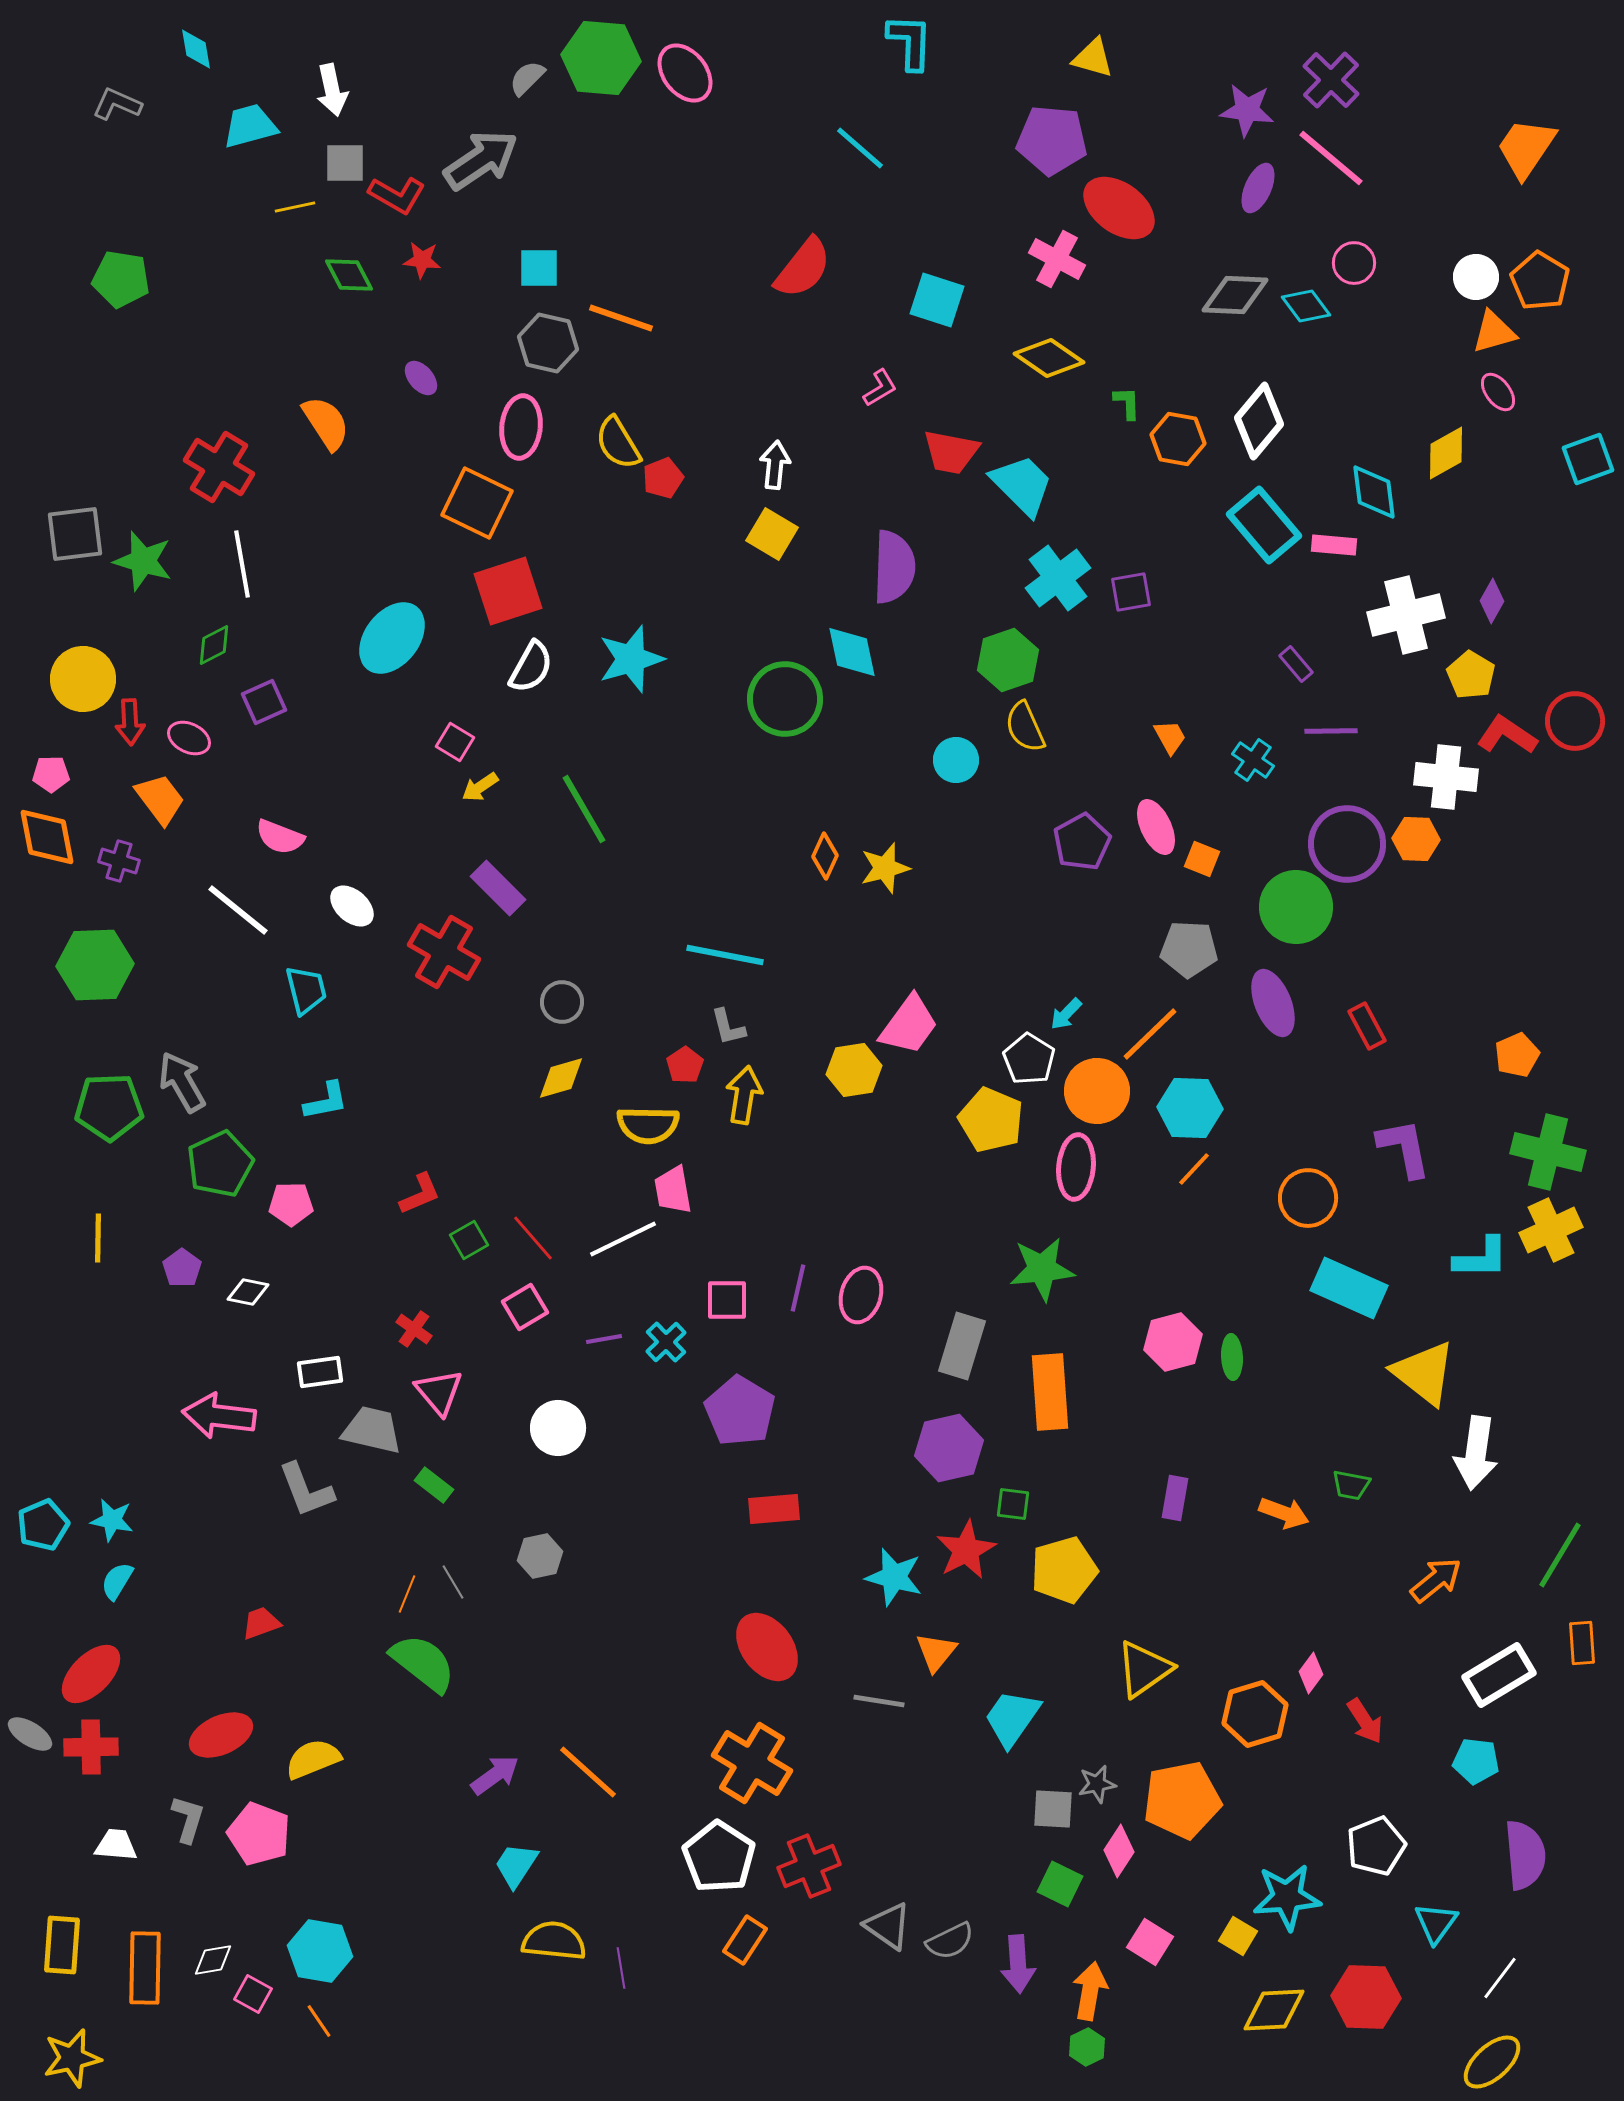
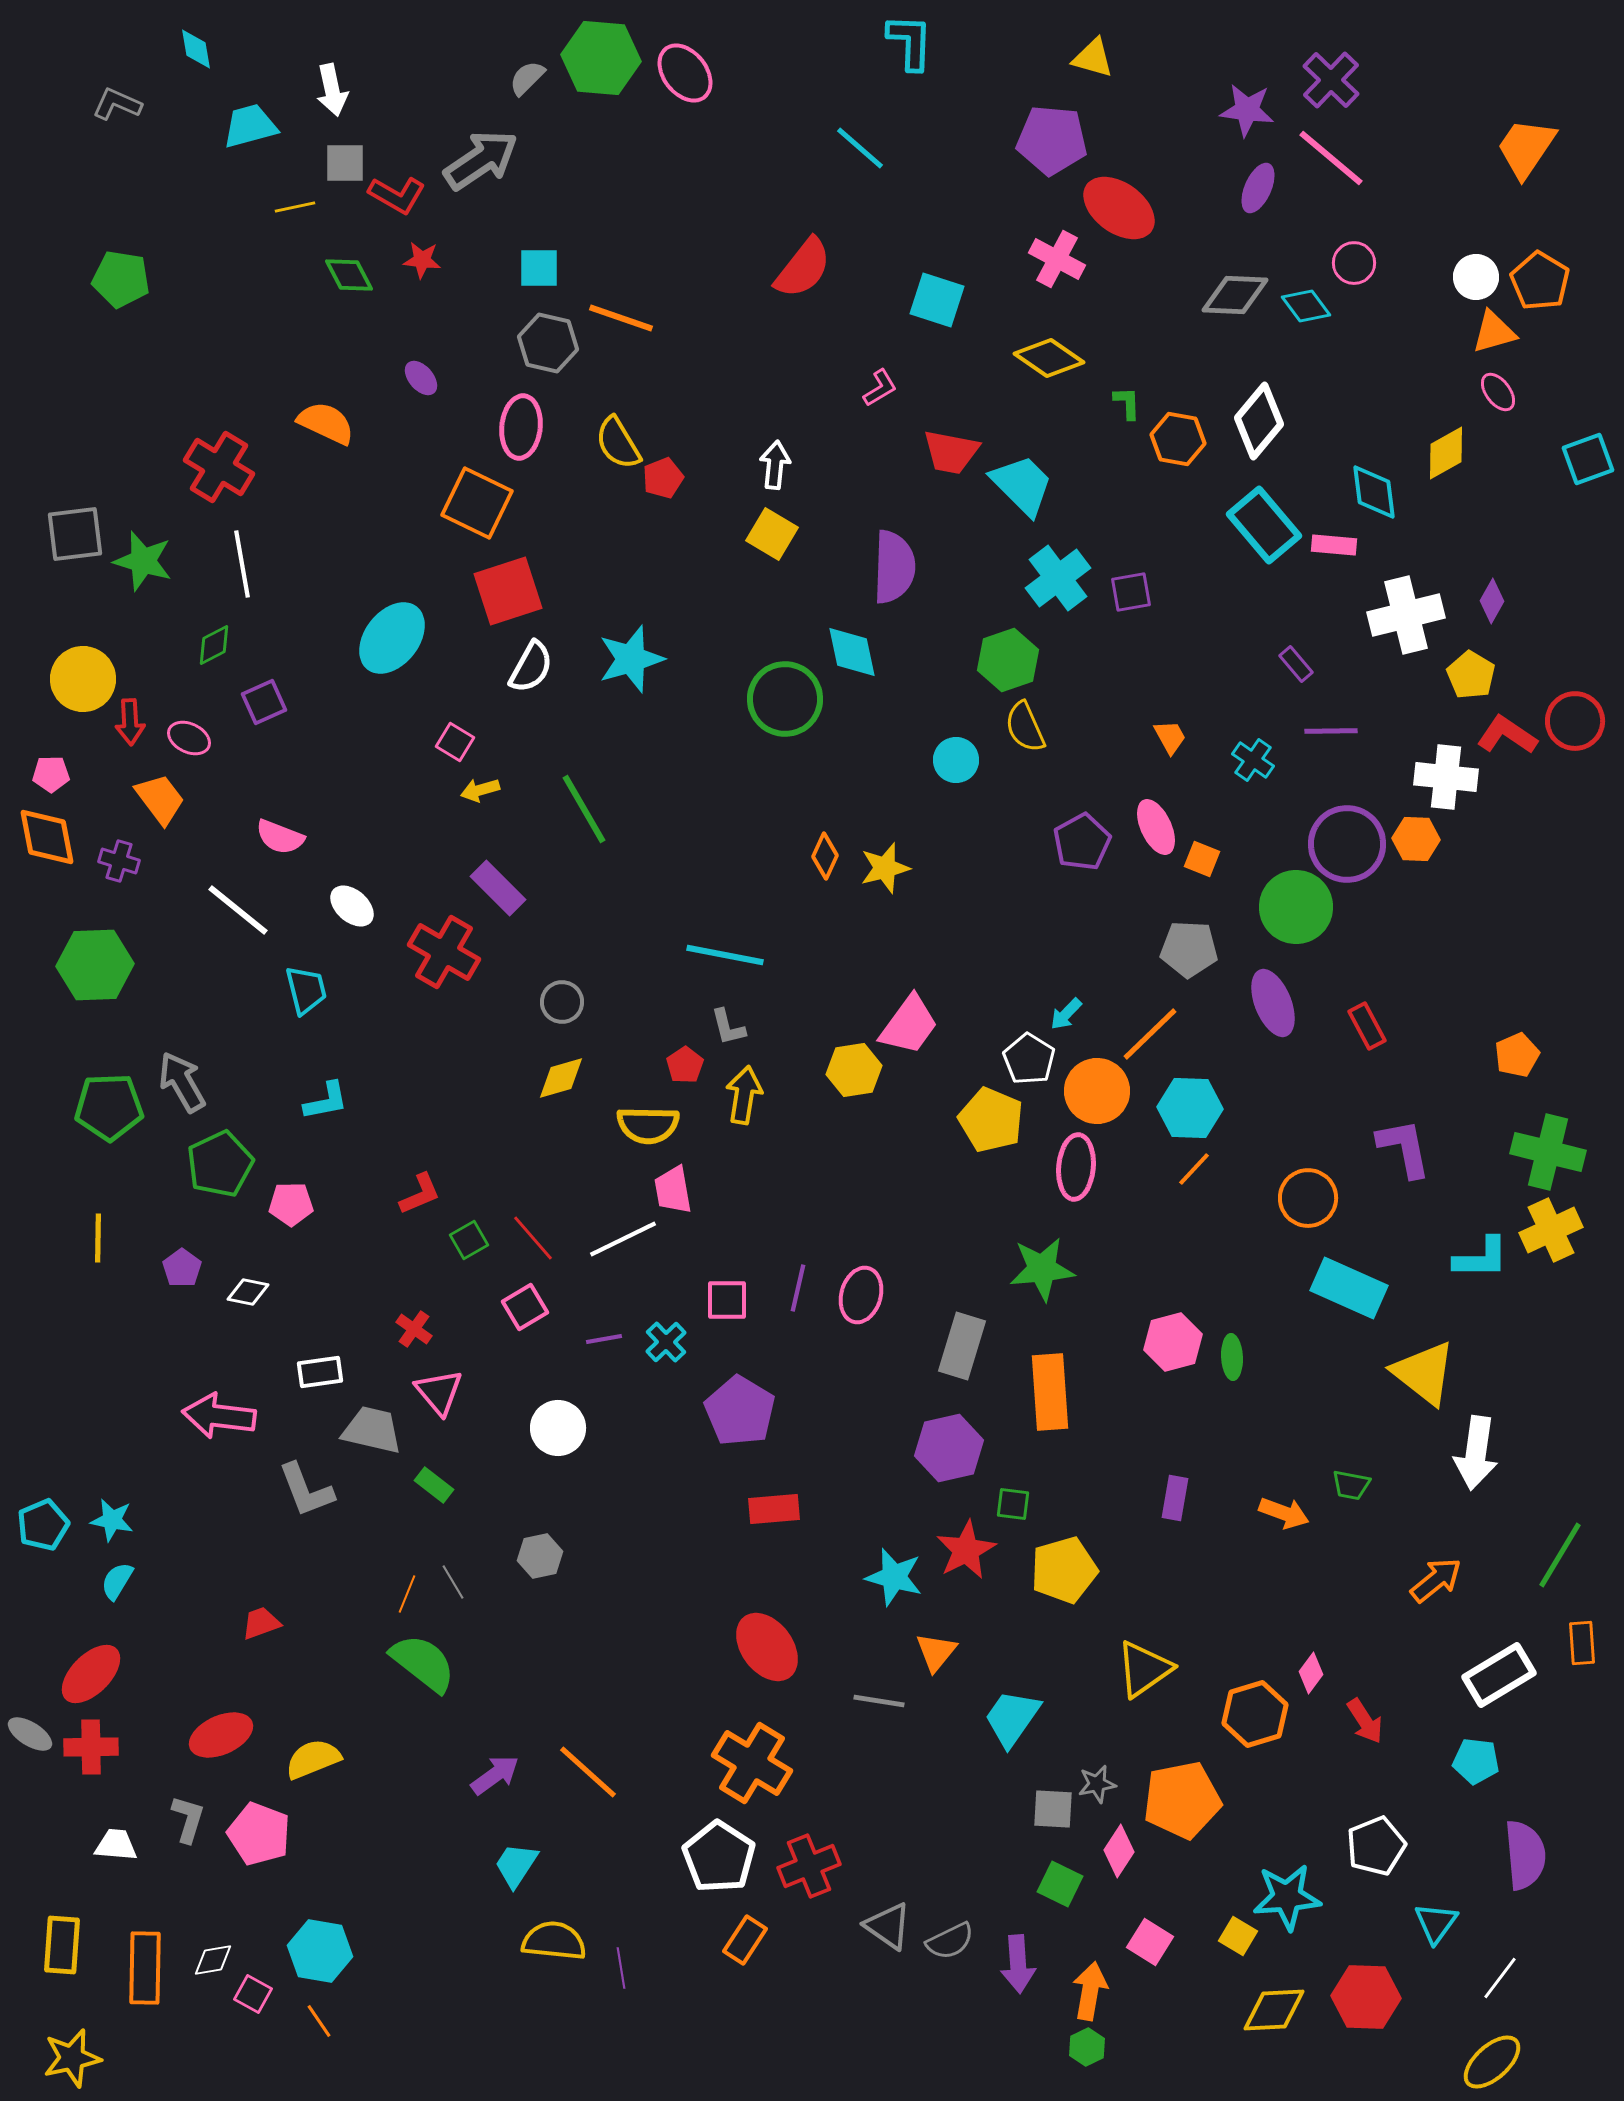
orange semicircle at (326, 423): rotated 32 degrees counterclockwise
yellow arrow at (480, 787): moved 3 px down; rotated 18 degrees clockwise
